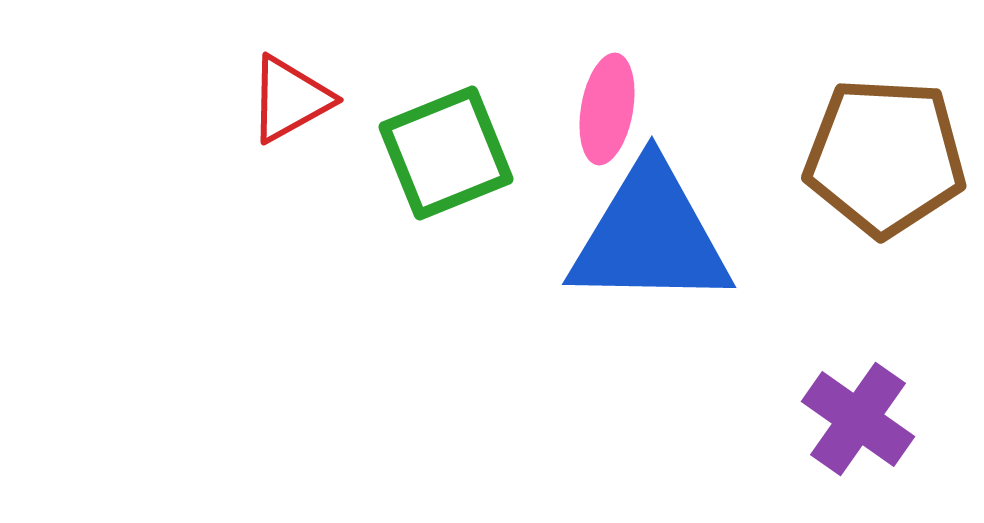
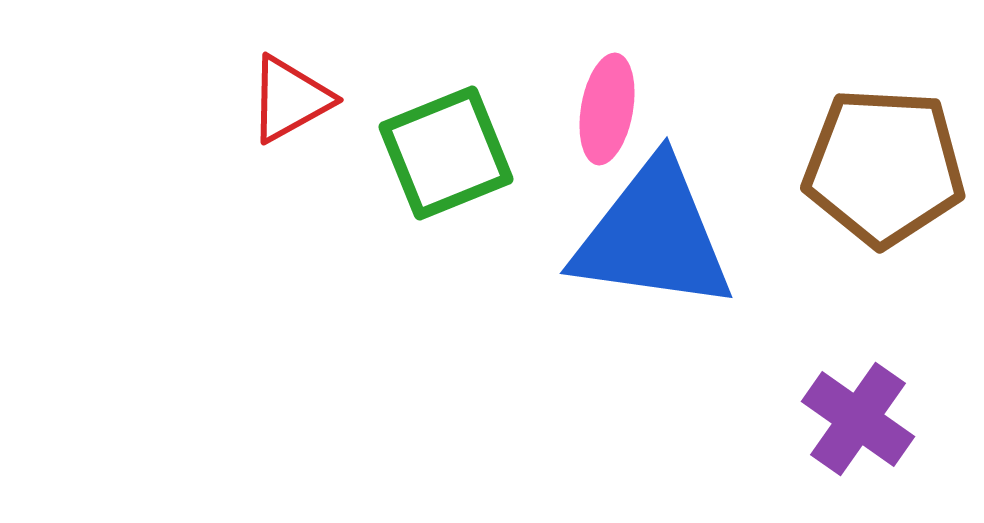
brown pentagon: moved 1 px left, 10 px down
blue triangle: moved 3 px right; rotated 7 degrees clockwise
